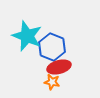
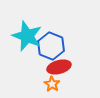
blue hexagon: moved 1 px left, 1 px up
orange star: moved 2 px down; rotated 21 degrees clockwise
